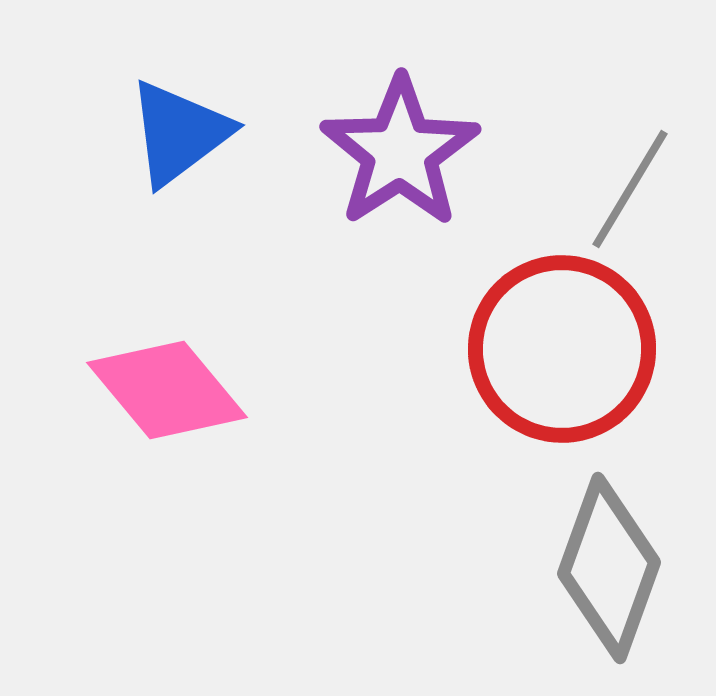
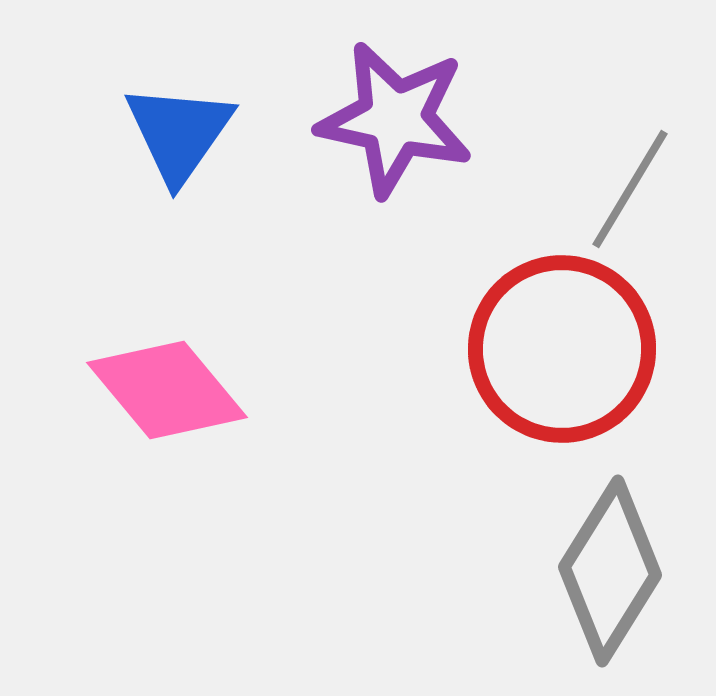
blue triangle: rotated 18 degrees counterclockwise
purple star: moved 5 px left, 33 px up; rotated 27 degrees counterclockwise
gray diamond: moved 1 px right, 3 px down; rotated 12 degrees clockwise
